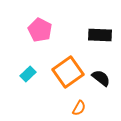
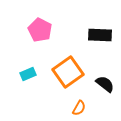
cyan rectangle: rotated 21 degrees clockwise
black semicircle: moved 4 px right, 6 px down
